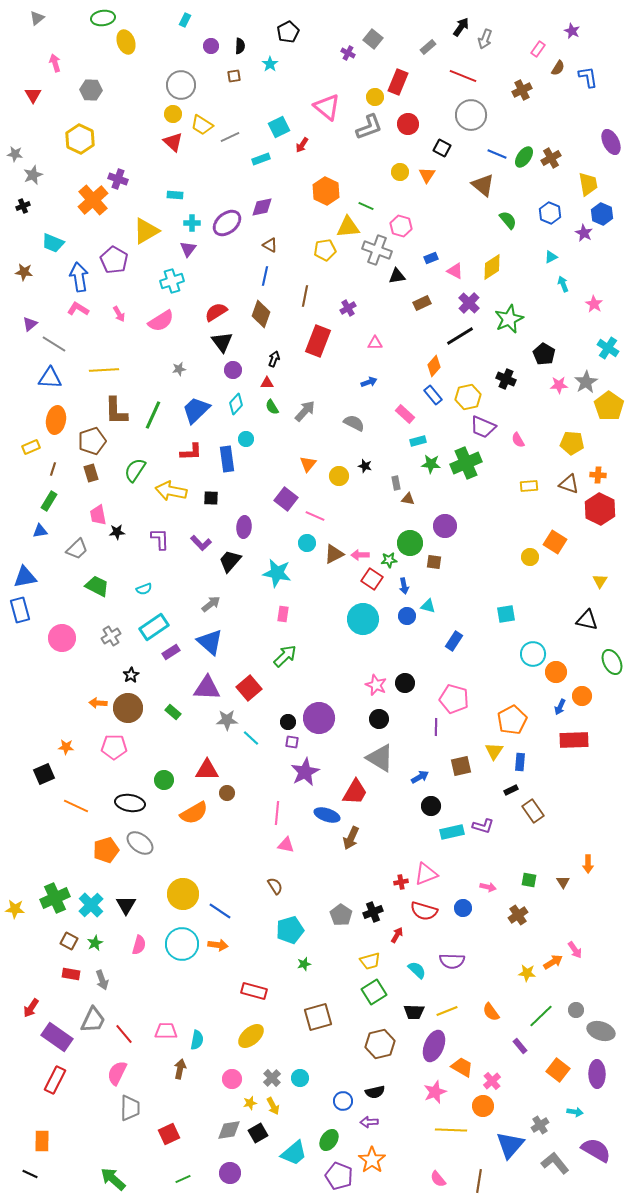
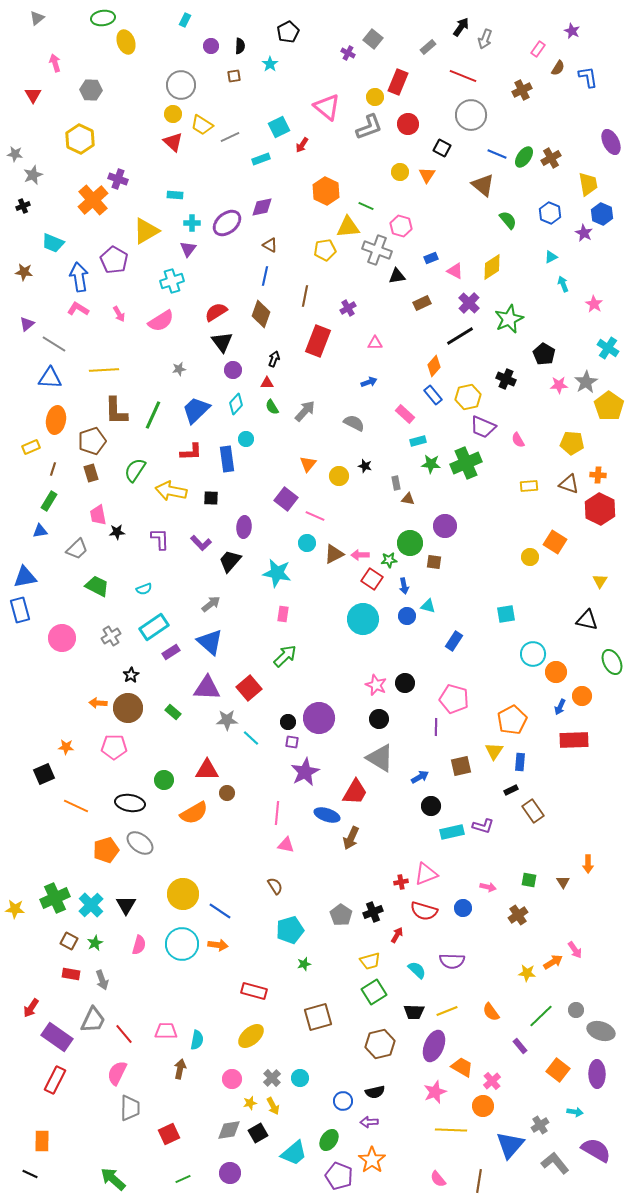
purple triangle at (30, 324): moved 3 px left
